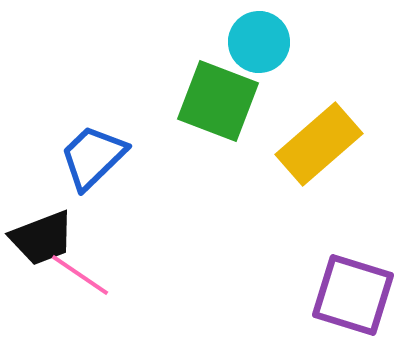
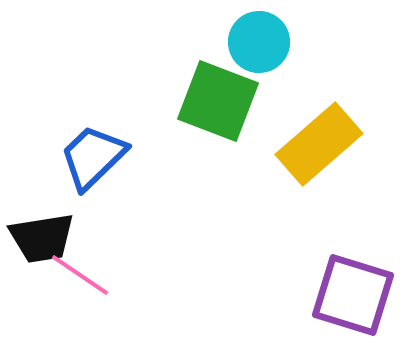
black trapezoid: rotated 12 degrees clockwise
